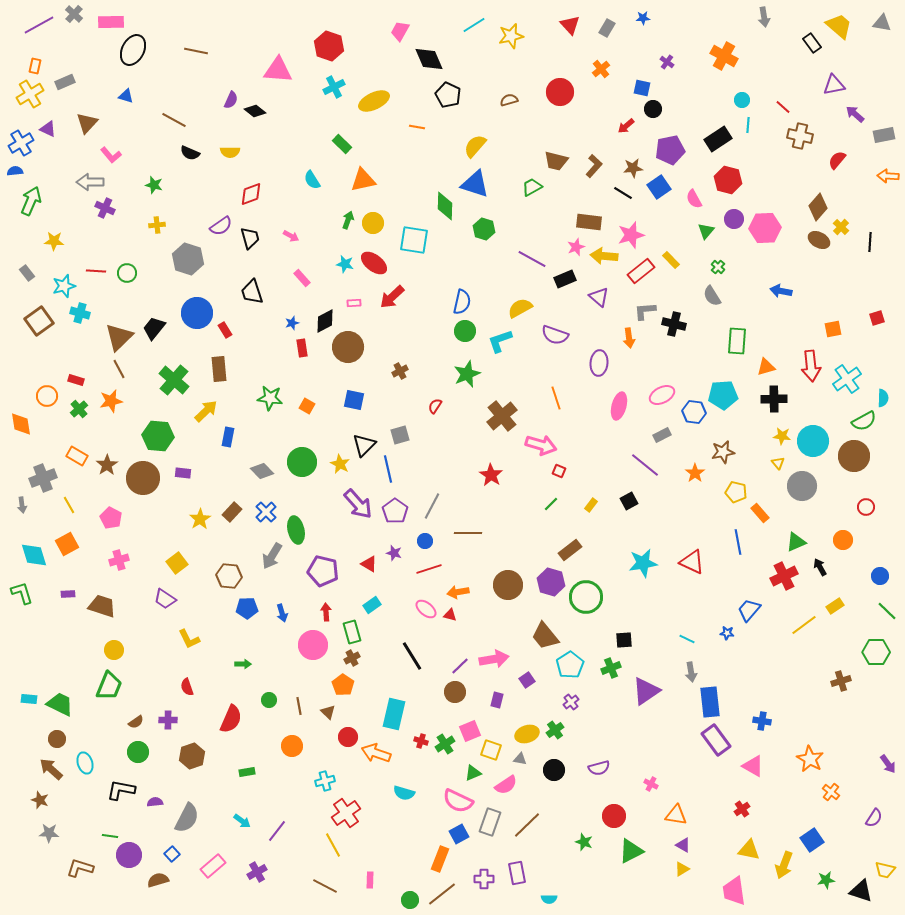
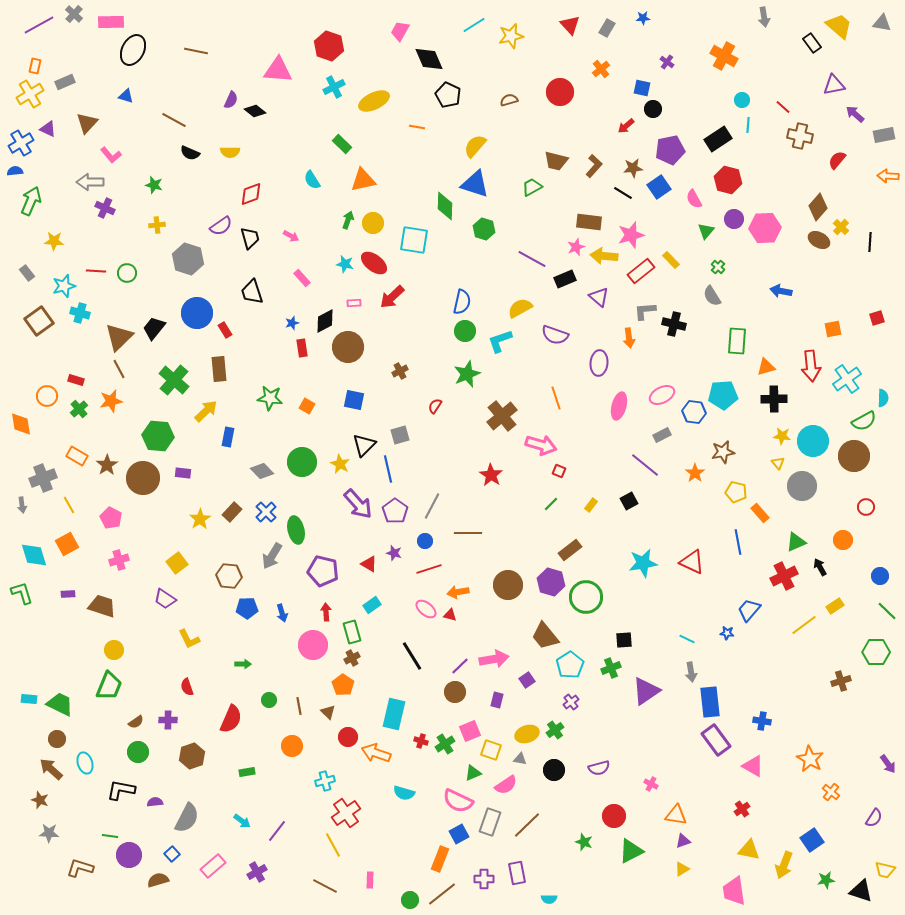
purple triangle at (683, 845): moved 4 px up; rotated 49 degrees counterclockwise
